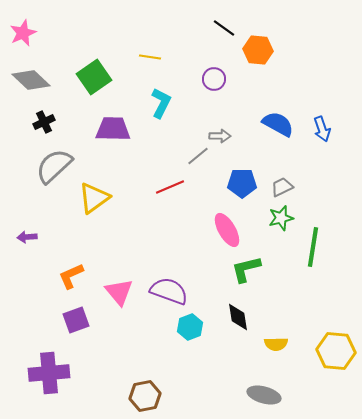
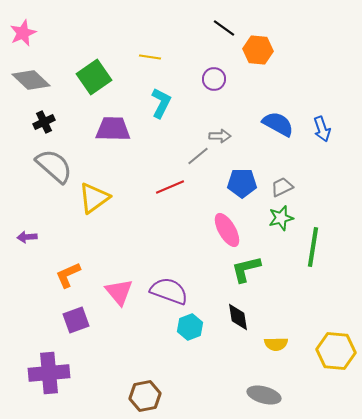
gray semicircle: rotated 84 degrees clockwise
orange L-shape: moved 3 px left, 1 px up
